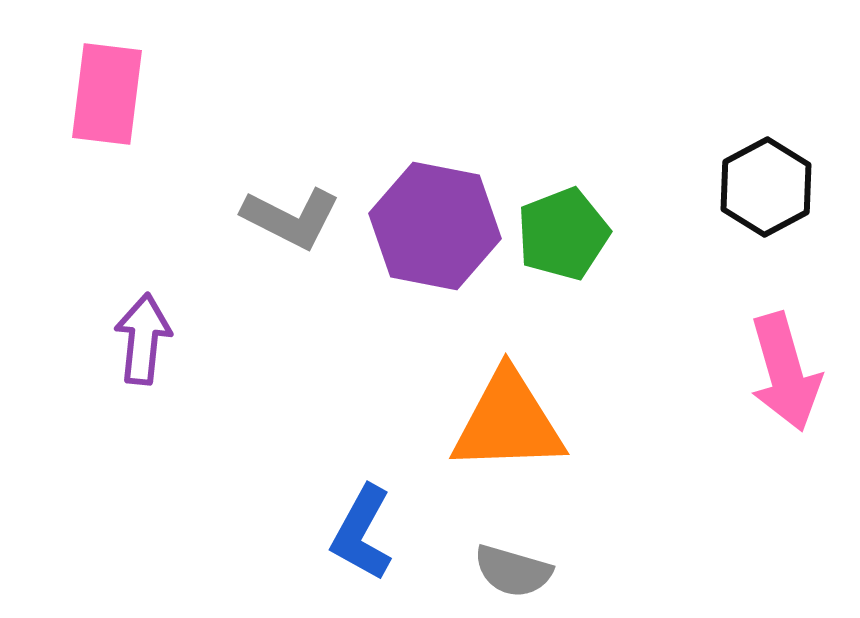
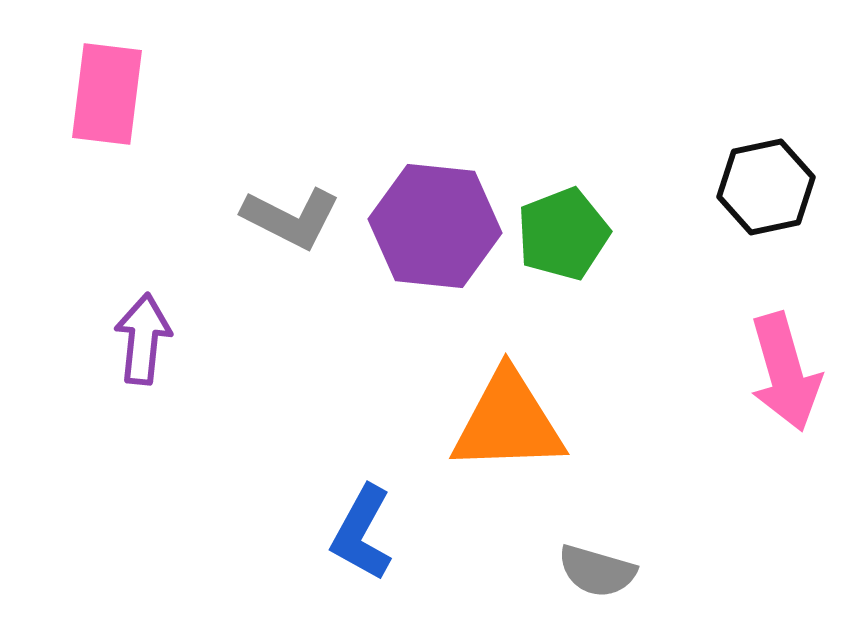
black hexagon: rotated 16 degrees clockwise
purple hexagon: rotated 5 degrees counterclockwise
gray semicircle: moved 84 px right
